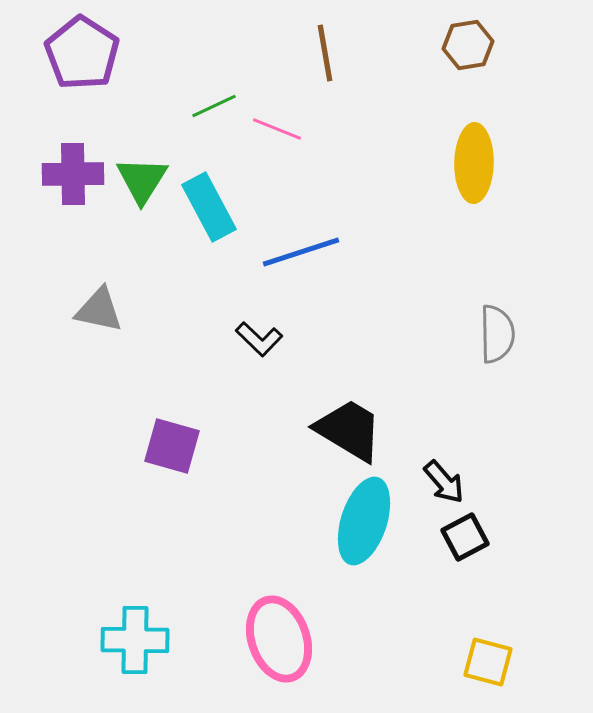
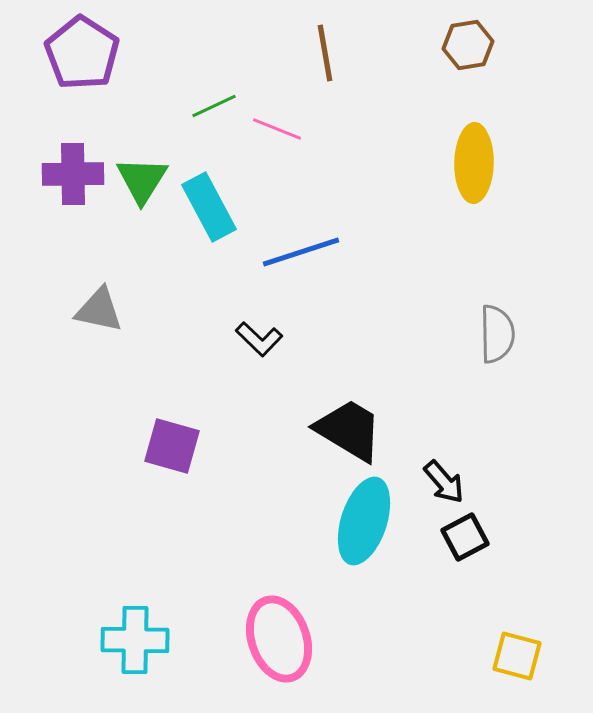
yellow square: moved 29 px right, 6 px up
